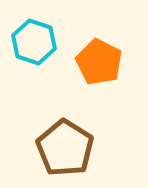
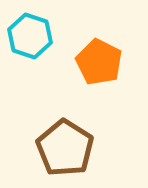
cyan hexagon: moved 4 px left, 6 px up
